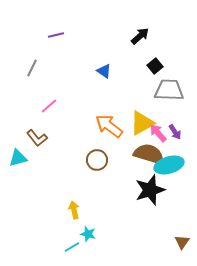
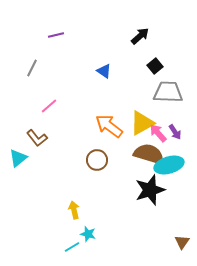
gray trapezoid: moved 1 px left, 2 px down
cyan triangle: rotated 24 degrees counterclockwise
